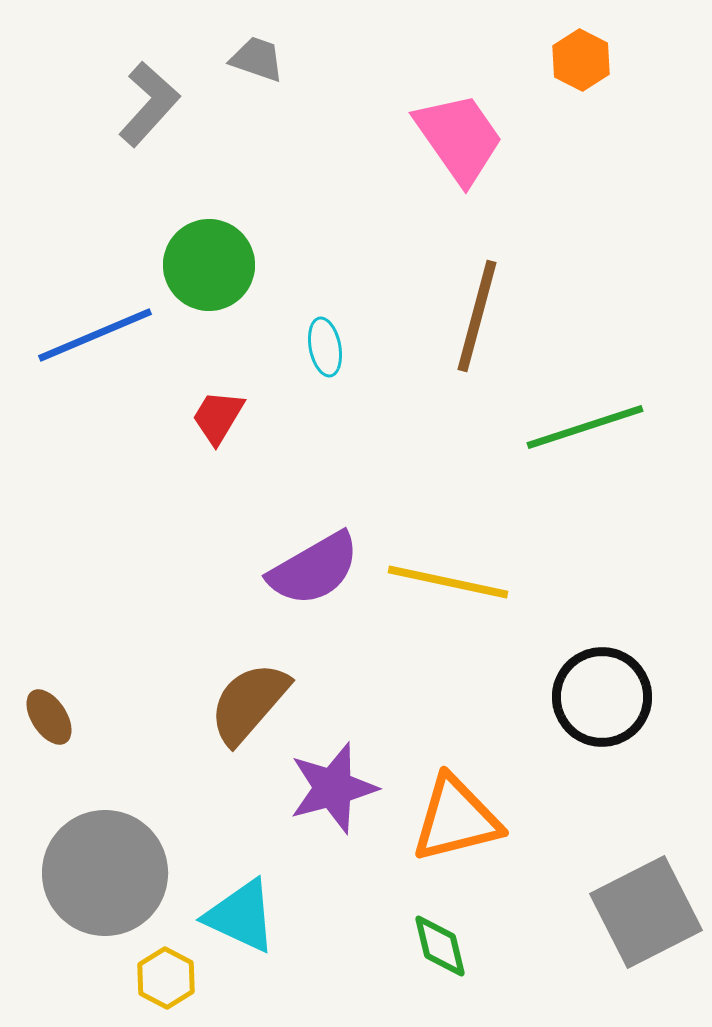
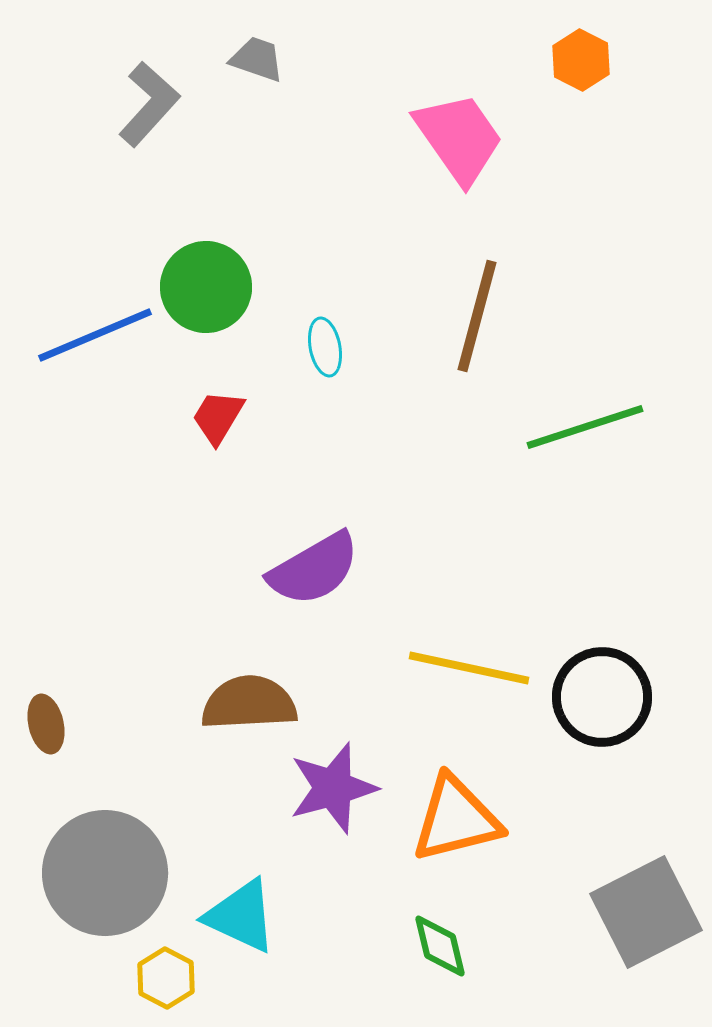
green circle: moved 3 px left, 22 px down
yellow line: moved 21 px right, 86 px down
brown semicircle: rotated 46 degrees clockwise
brown ellipse: moved 3 px left, 7 px down; rotated 20 degrees clockwise
